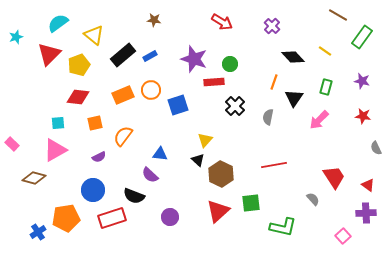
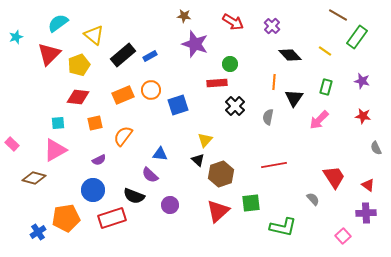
brown star at (154, 20): moved 30 px right, 4 px up
red arrow at (222, 22): moved 11 px right
green rectangle at (362, 37): moved 5 px left
black diamond at (293, 57): moved 3 px left, 2 px up
purple star at (194, 59): moved 1 px right, 15 px up
red rectangle at (214, 82): moved 3 px right, 1 px down
orange line at (274, 82): rotated 14 degrees counterclockwise
purple semicircle at (99, 157): moved 3 px down
brown hexagon at (221, 174): rotated 15 degrees clockwise
purple circle at (170, 217): moved 12 px up
